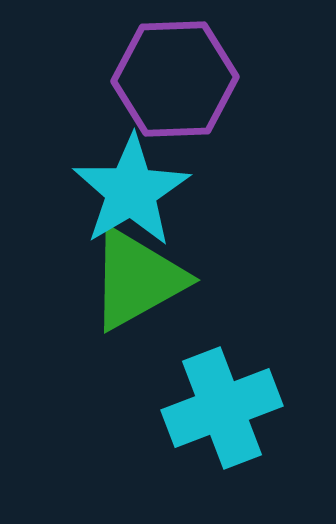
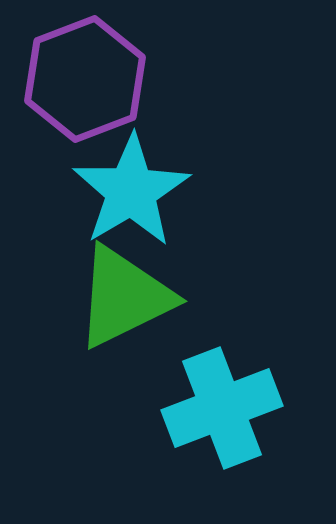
purple hexagon: moved 90 px left; rotated 19 degrees counterclockwise
green triangle: moved 13 px left, 18 px down; rotated 3 degrees clockwise
